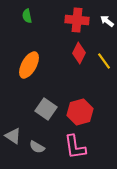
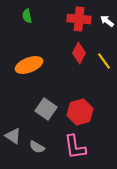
red cross: moved 2 px right, 1 px up
orange ellipse: rotated 40 degrees clockwise
